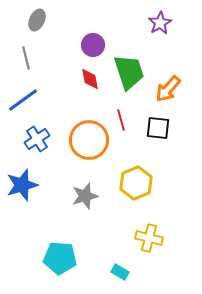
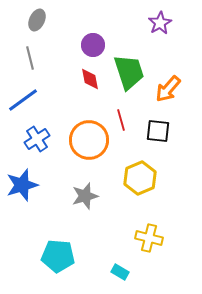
gray line: moved 4 px right
black square: moved 3 px down
yellow hexagon: moved 4 px right, 5 px up
cyan pentagon: moved 2 px left, 2 px up
